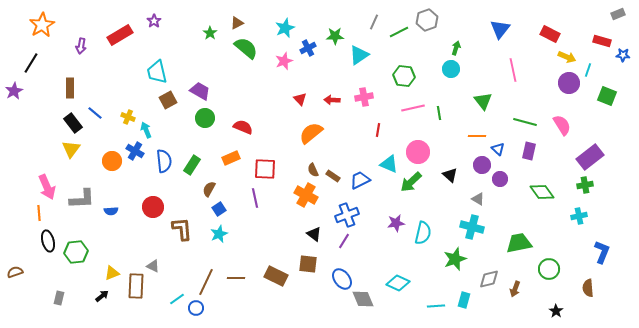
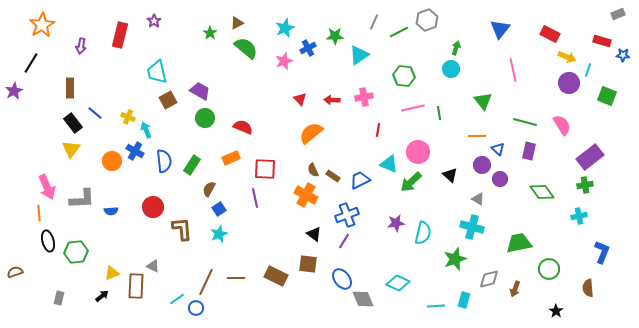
red rectangle at (120, 35): rotated 45 degrees counterclockwise
